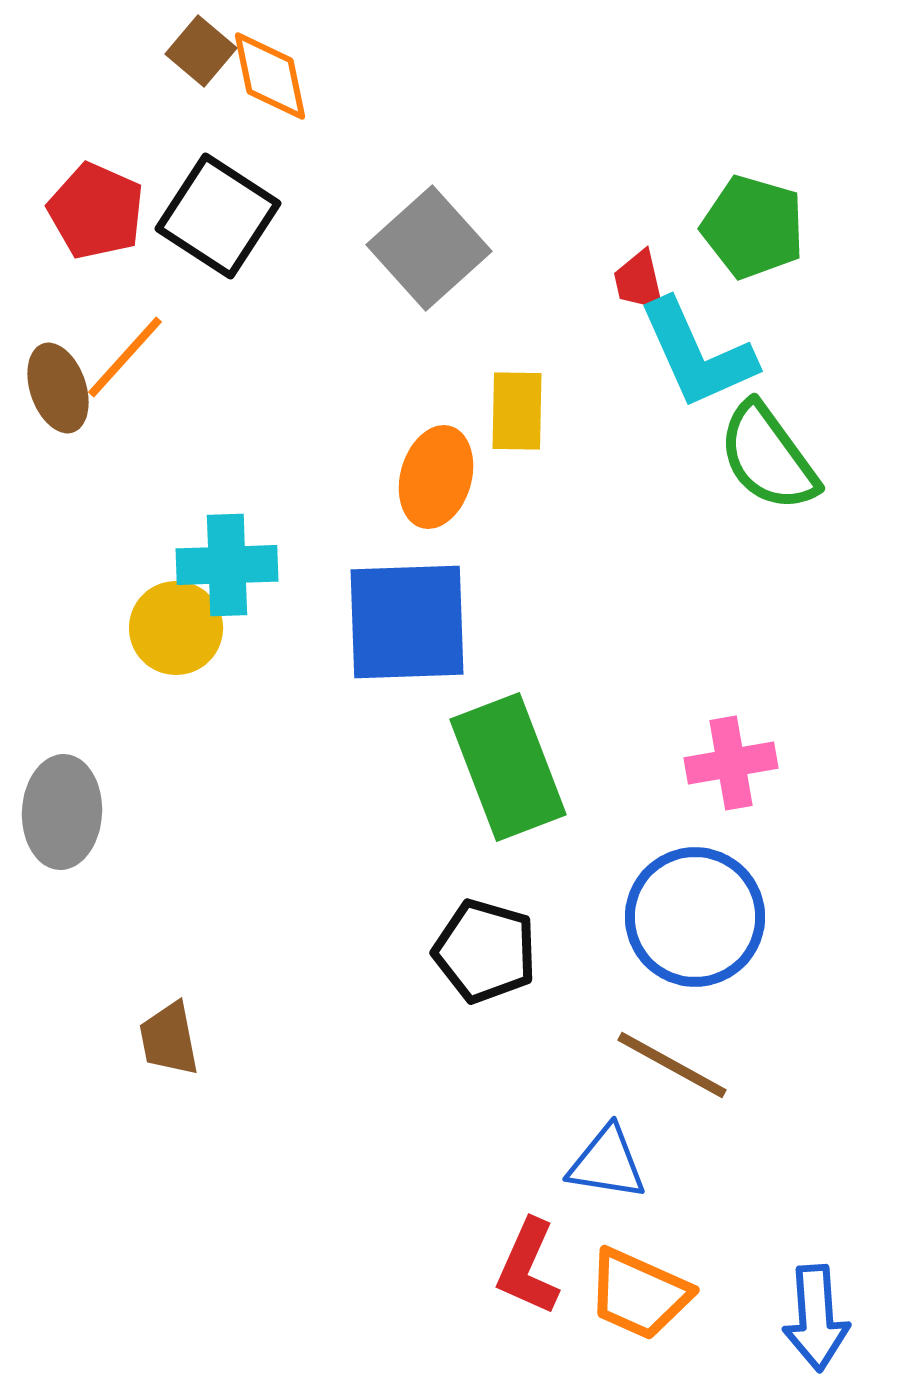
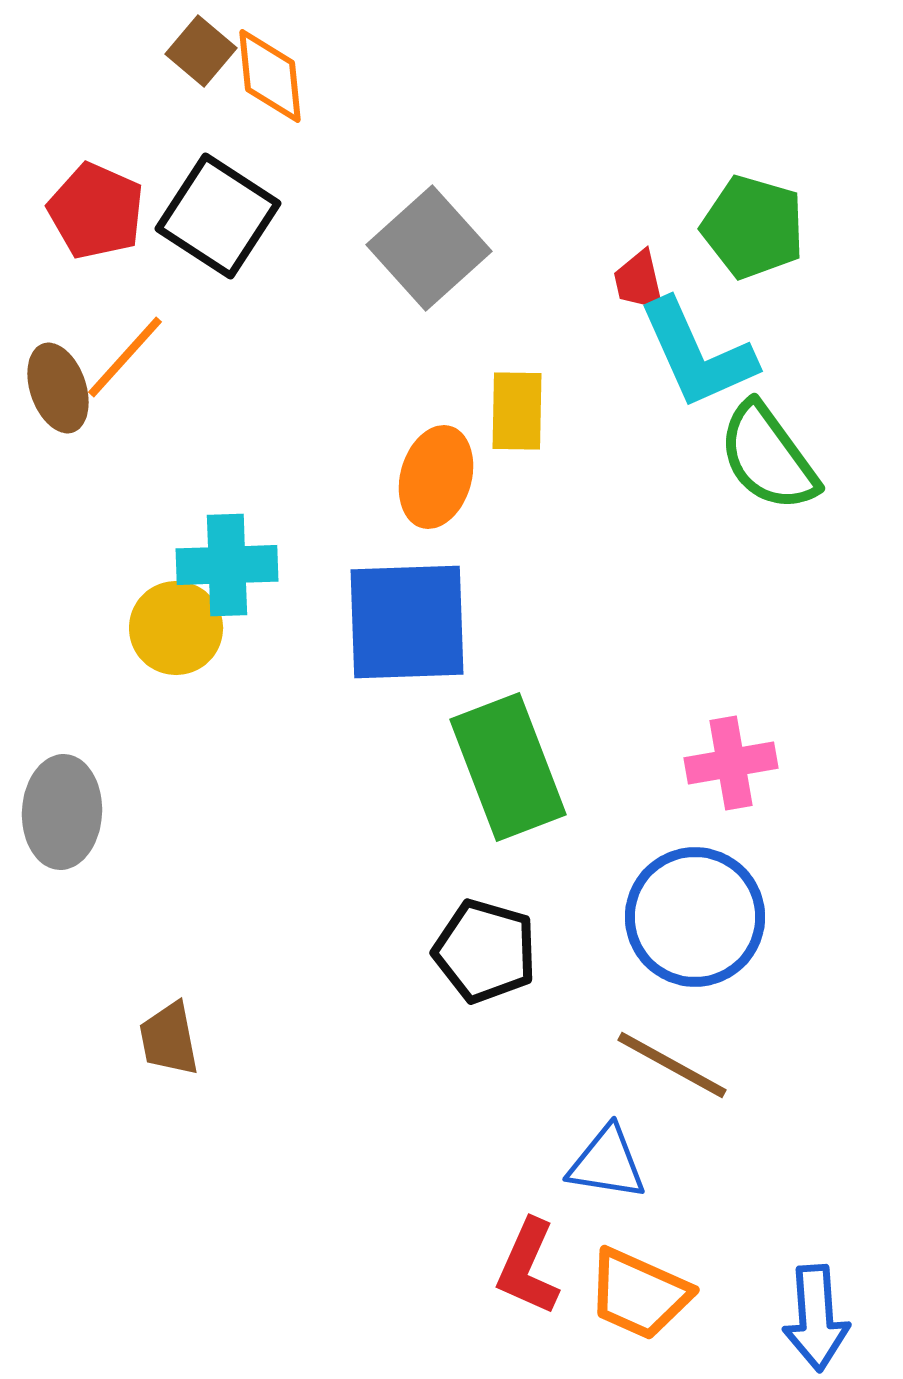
orange diamond: rotated 6 degrees clockwise
